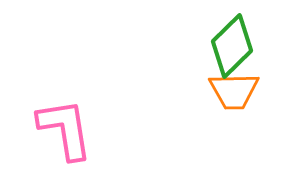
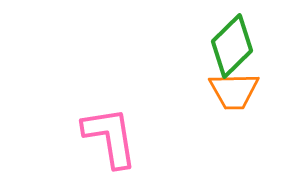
pink L-shape: moved 45 px right, 8 px down
